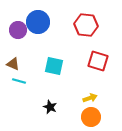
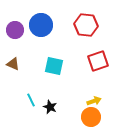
blue circle: moved 3 px right, 3 px down
purple circle: moved 3 px left
red square: rotated 35 degrees counterclockwise
cyan line: moved 12 px right, 19 px down; rotated 48 degrees clockwise
yellow arrow: moved 4 px right, 3 px down
